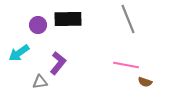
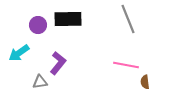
brown semicircle: rotated 64 degrees clockwise
